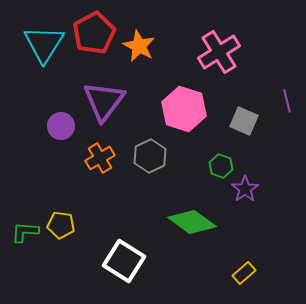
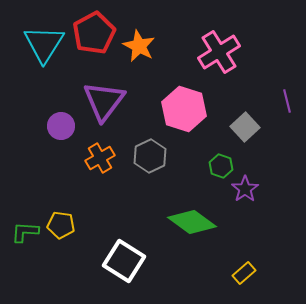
gray square: moved 1 px right, 6 px down; rotated 24 degrees clockwise
